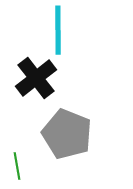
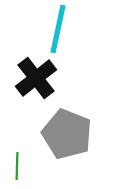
cyan line: moved 1 px up; rotated 12 degrees clockwise
green line: rotated 12 degrees clockwise
